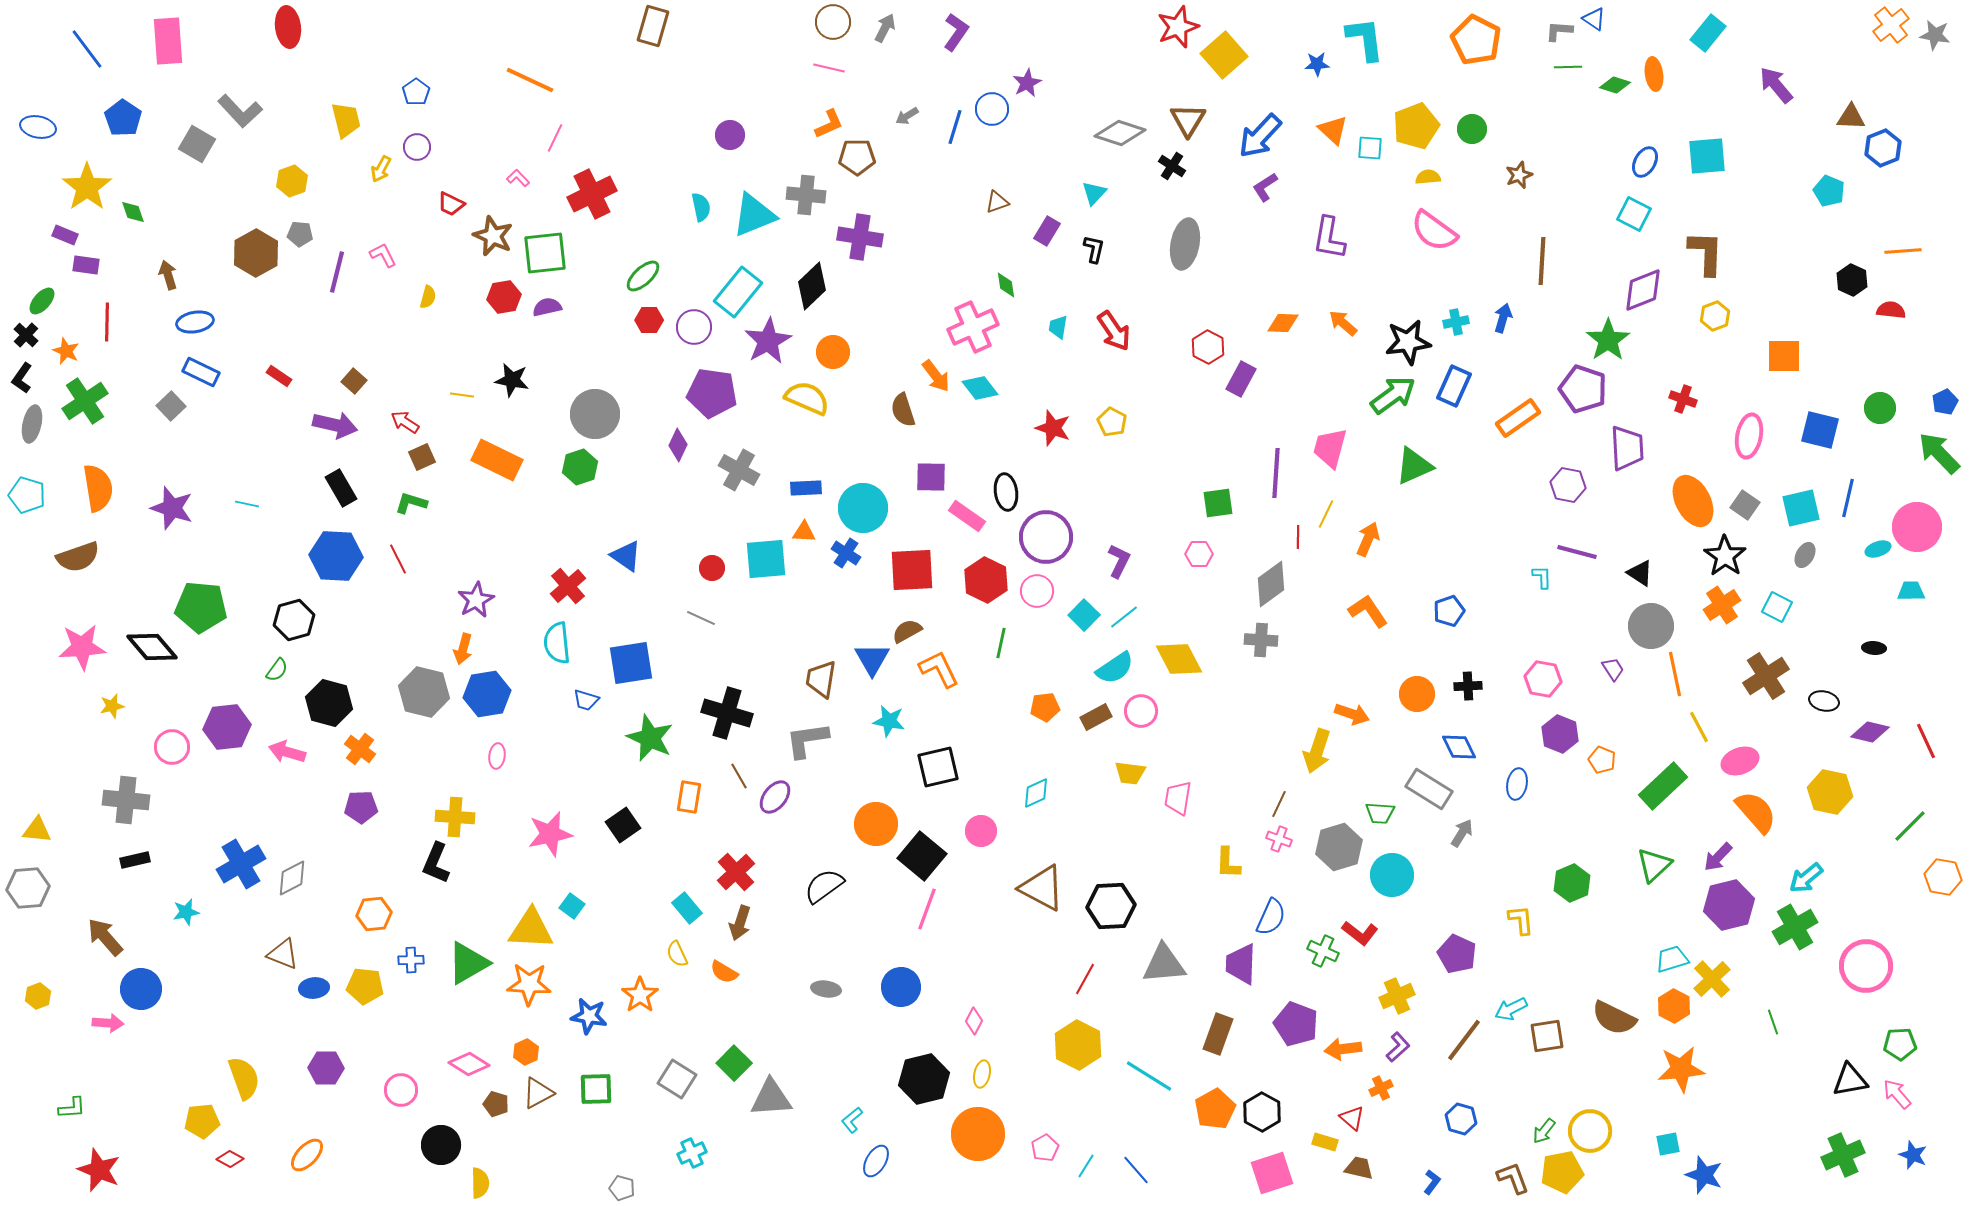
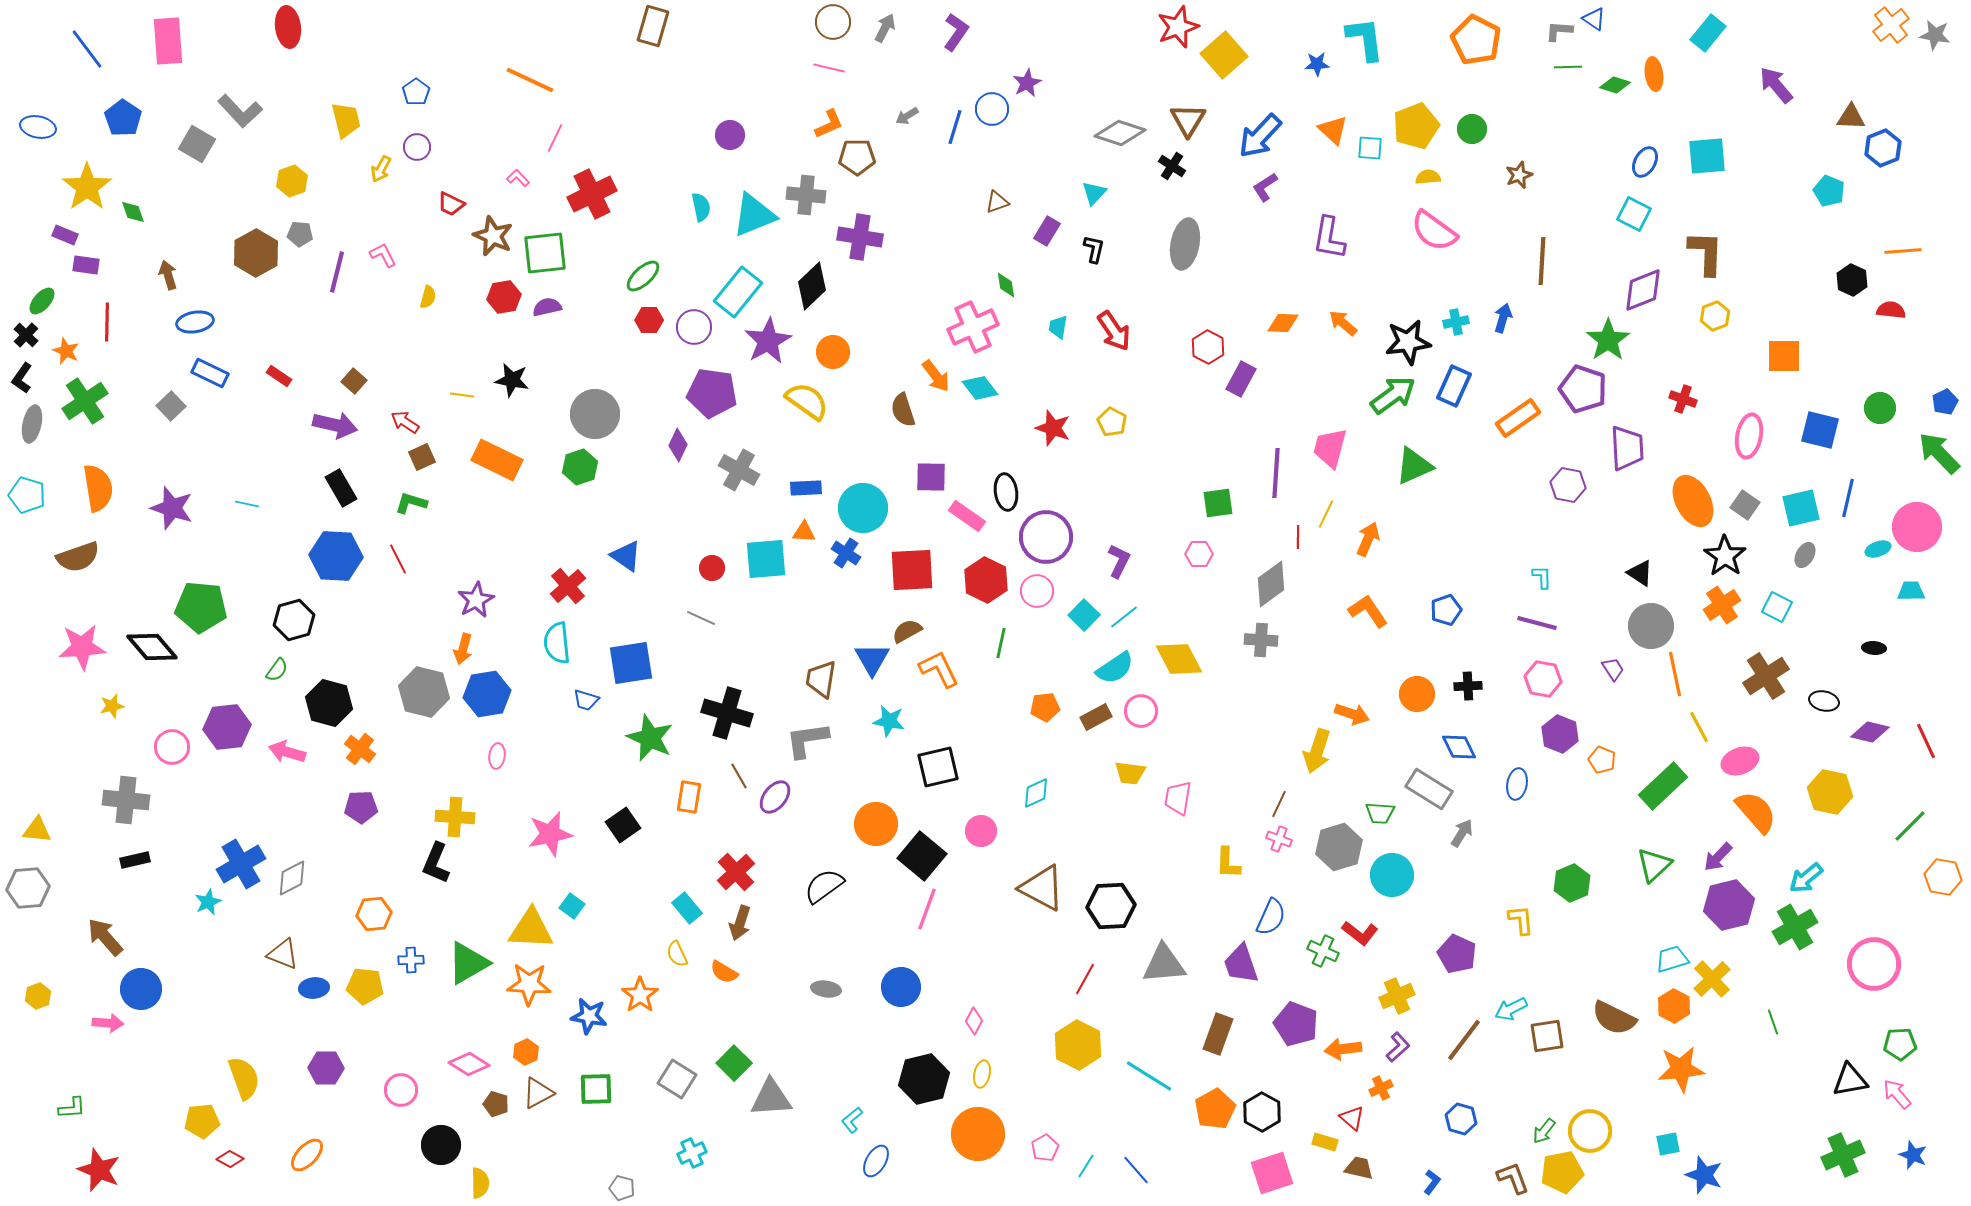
blue rectangle at (201, 372): moved 9 px right, 1 px down
yellow semicircle at (807, 398): moved 3 px down; rotated 12 degrees clockwise
purple line at (1577, 552): moved 40 px left, 71 px down
blue pentagon at (1449, 611): moved 3 px left, 1 px up
cyan star at (186, 912): moved 22 px right, 10 px up; rotated 12 degrees counterclockwise
purple trapezoid at (1241, 964): rotated 21 degrees counterclockwise
pink circle at (1866, 966): moved 8 px right, 2 px up
